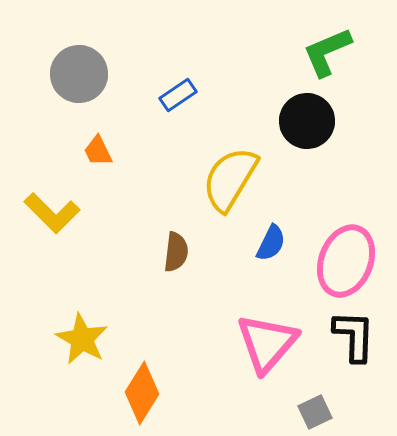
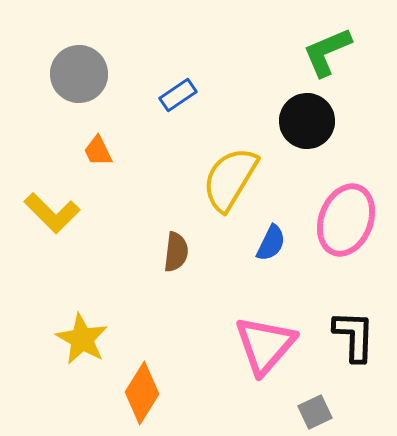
pink ellipse: moved 41 px up
pink triangle: moved 2 px left, 2 px down
